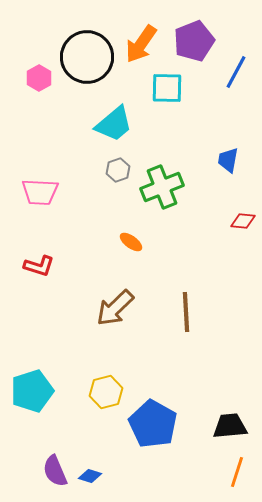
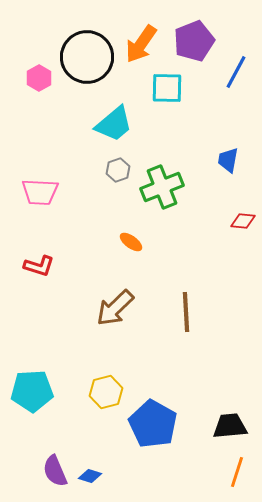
cyan pentagon: rotated 15 degrees clockwise
